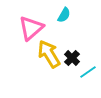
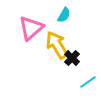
yellow arrow: moved 8 px right, 9 px up
cyan line: moved 10 px down
